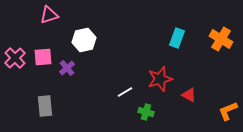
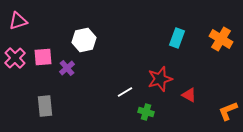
pink triangle: moved 31 px left, 6 px down
